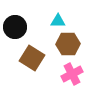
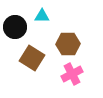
cyan triangle: moved 16 px left, 5 px up
